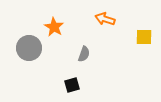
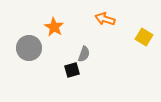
yellow square: rotated 30 degrees clockwise
black square: moved 15 px up
